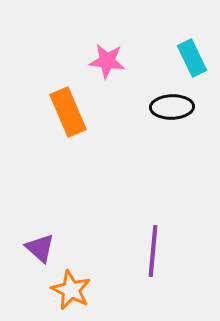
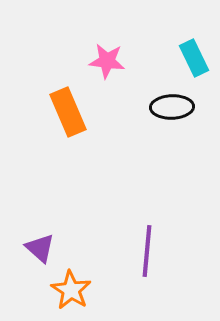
cyan rectangle: moved 2 px right
purple line: moved 6 px left
orange star: rotated 6 degrees clockwise
